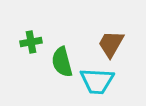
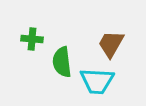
green cross: moved 1 px right, 3 px up; rotated 15 degrees clockwise
green semicircle: rotated 8 degrees clockwise
